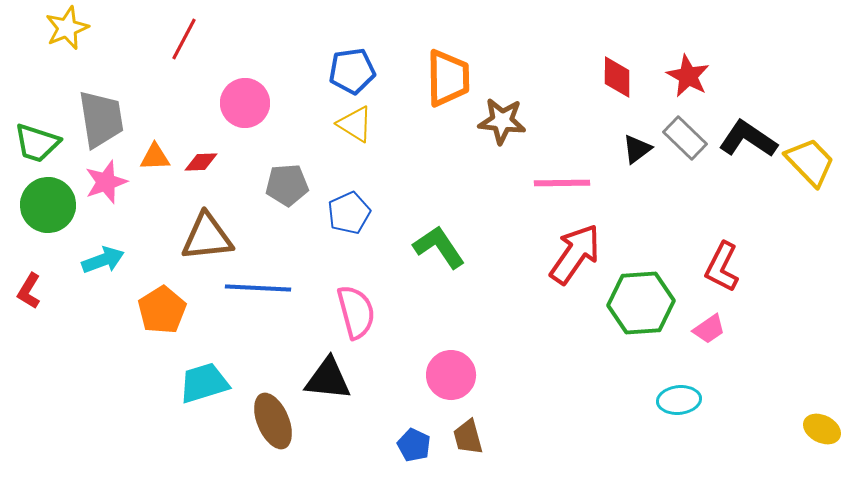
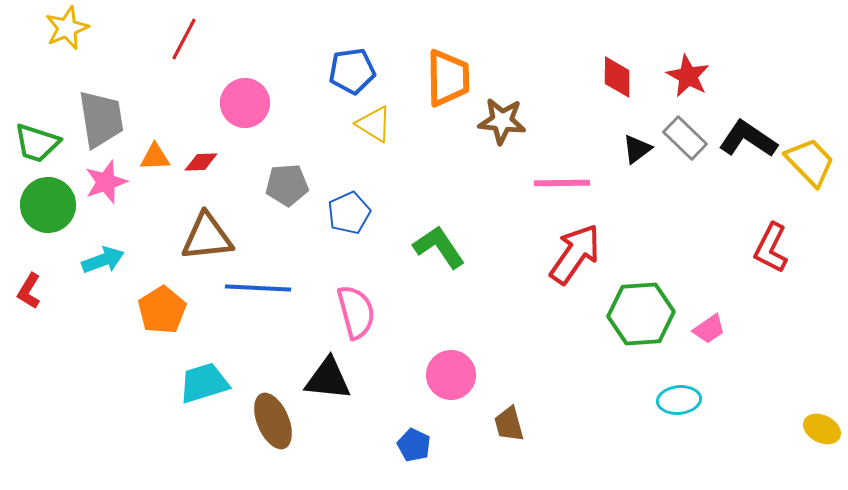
yellow triangle at (355, 124): moved 19 px right
red L-shape at (722, 267): moved 49 px right, 19 px up
green hexagon at (641, 303): moved 11 px down
brown trapezoid at (468, 437): moved 41 px right, 13 px up
